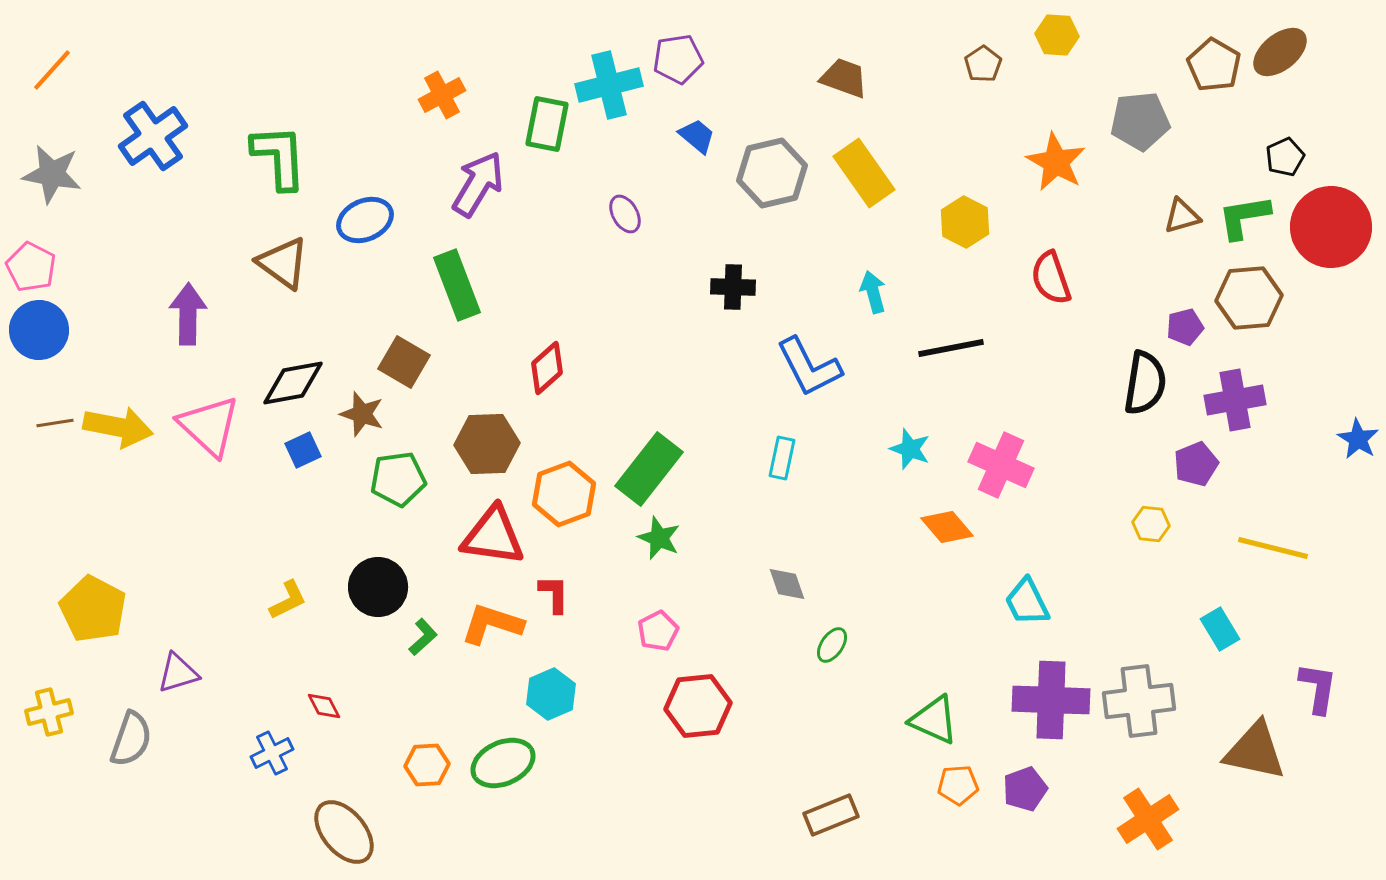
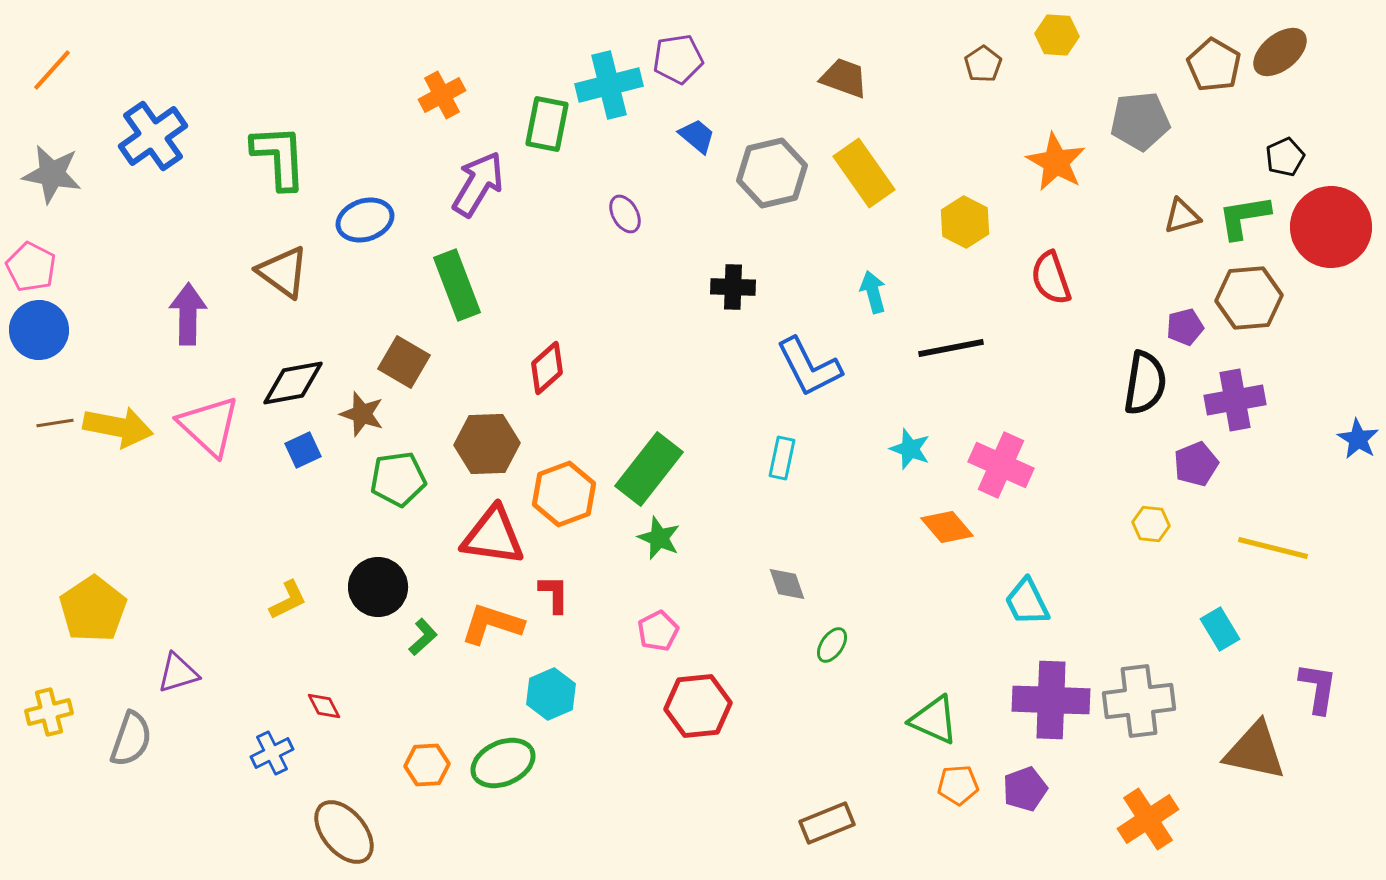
blue ellipse at (365, 220): rotated 6 degrees clockwise
brown triangle at (283, 263): moved 9 px down
yellow pentagon at (93, 609): rotated 10 degrees clockwise
brown rectangle at (831, 815): moved 4 px left, 8 px down
